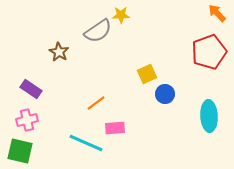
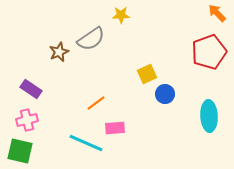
gray semicircle: moved 7 px left, 8 px down
brown star: rotated 18 degrees clockwise
